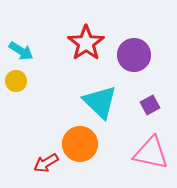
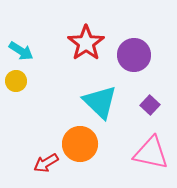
purple square: rotated 18 degrees counterclockwise
